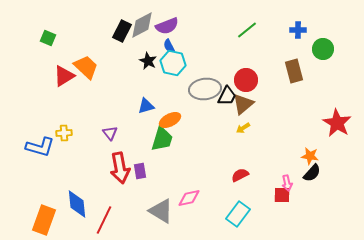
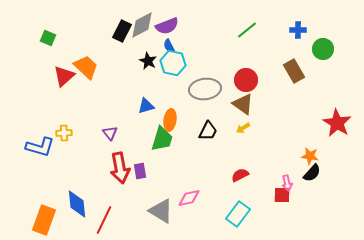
brown rectangle: rotated 15 degrees counterclockwise
red triangle: rotated 10 degrees counterclockwise
black trapezoid: moved 19 px left, 35 px down
brown triangle: rotated 45 degrees counterclockwise
orange ellipse: rotated 55 degrees counterclockwise
